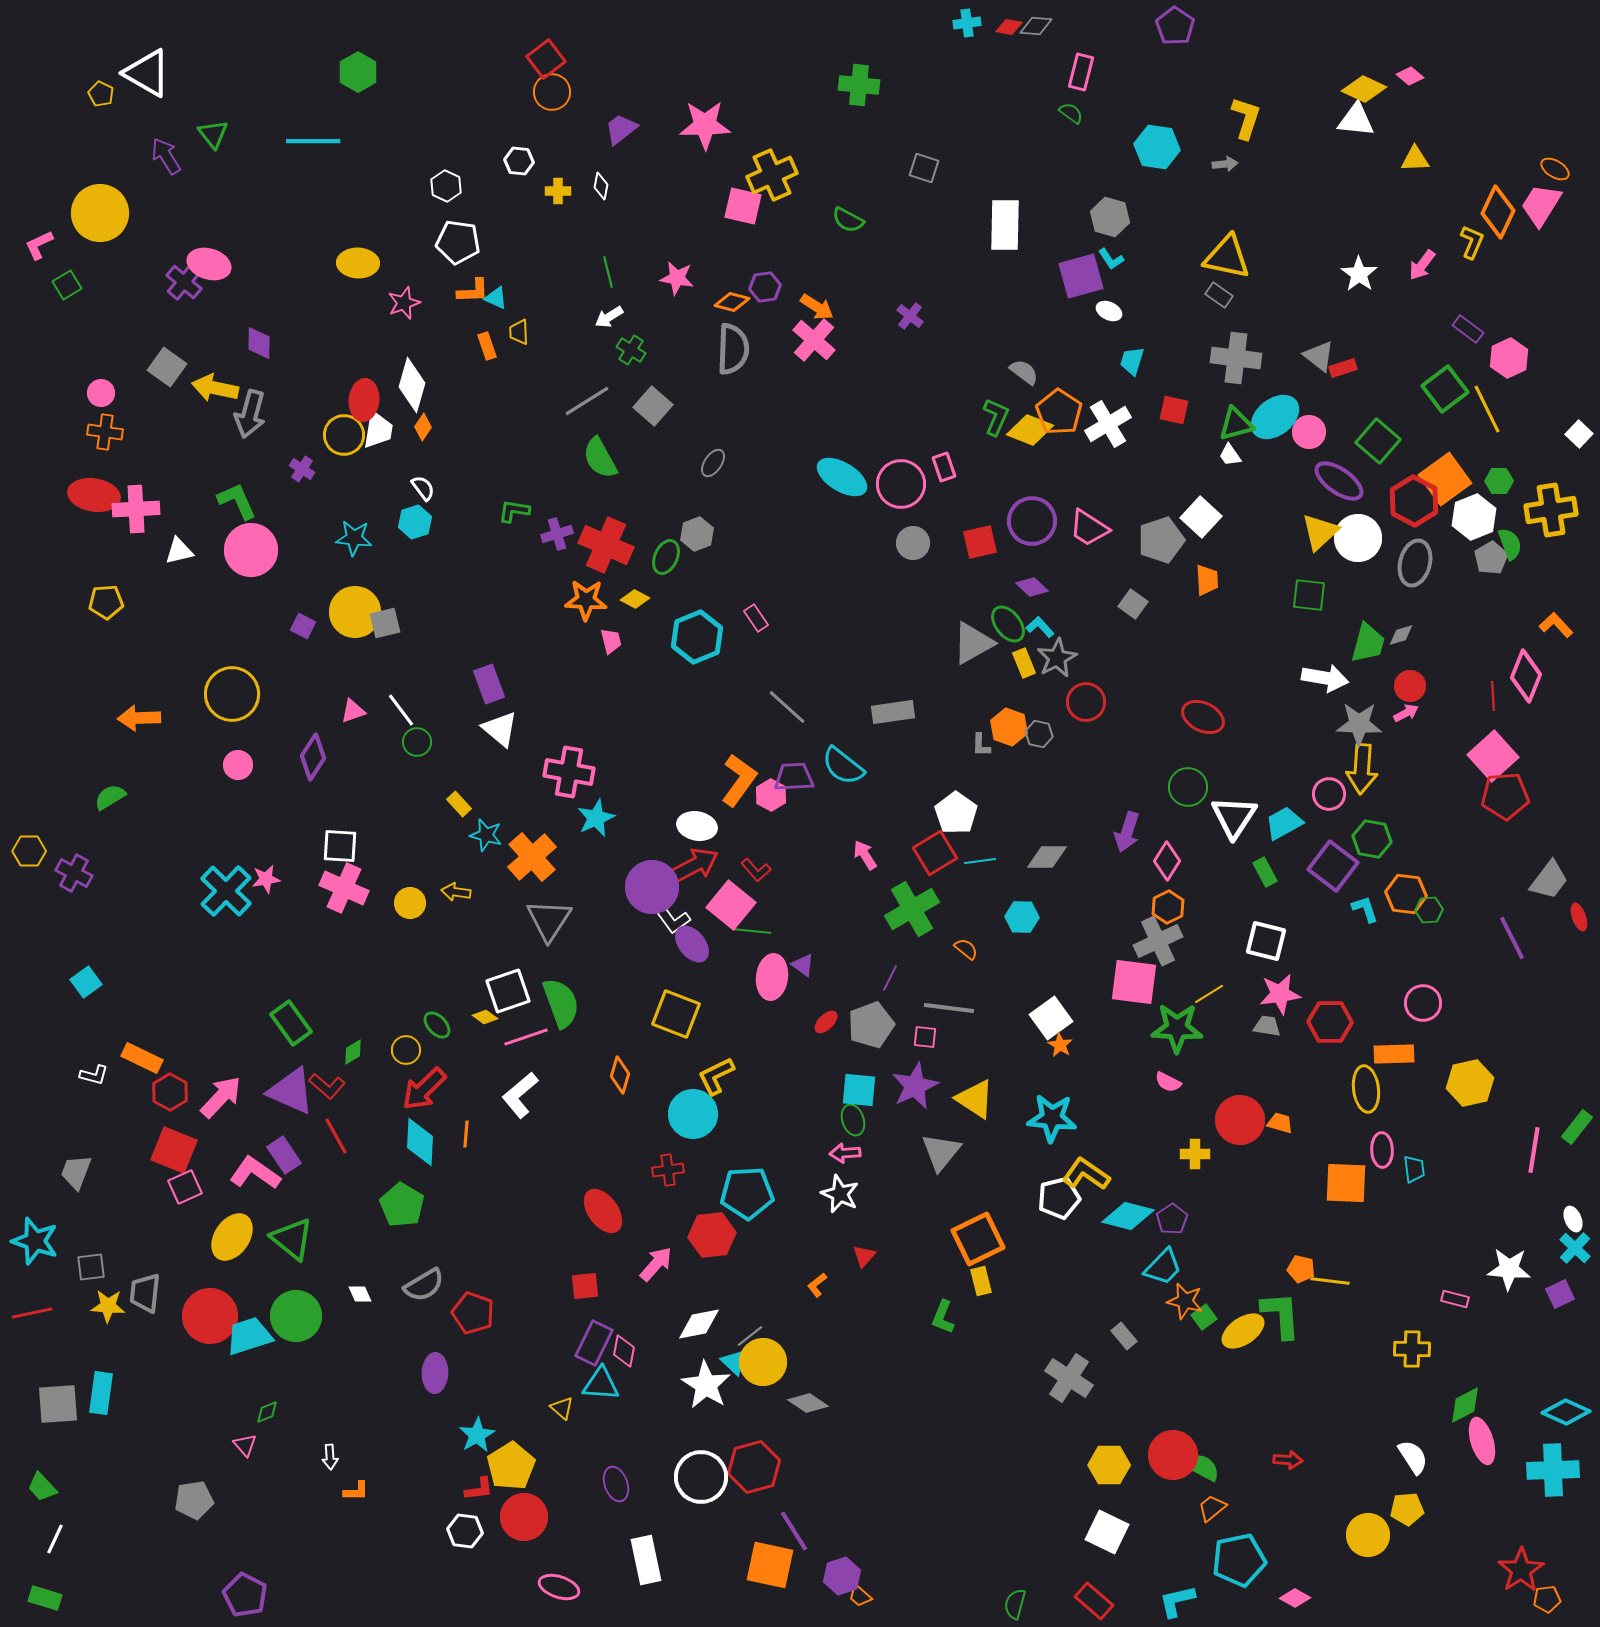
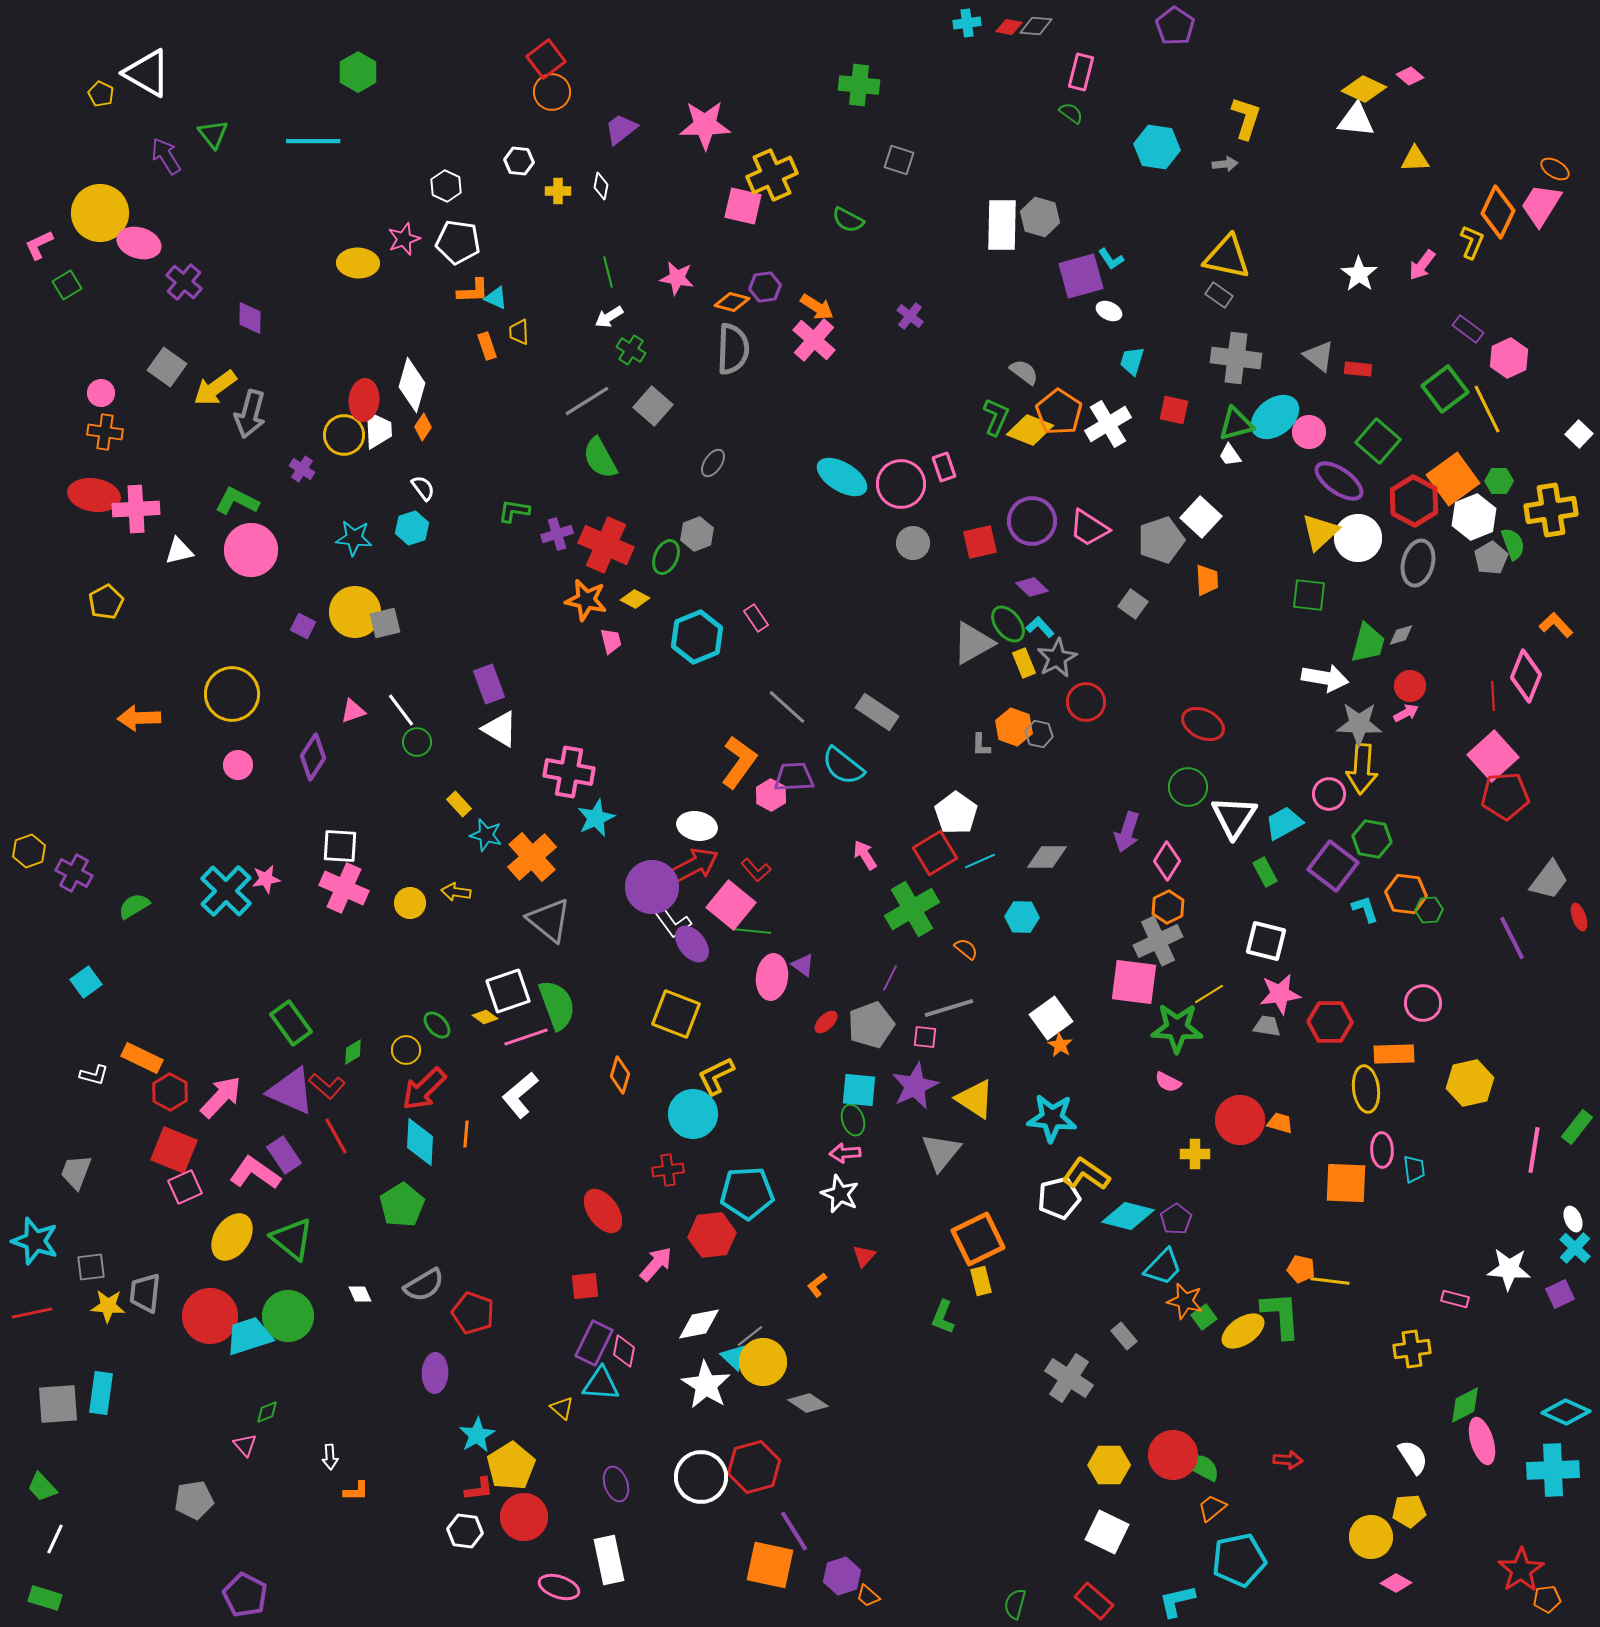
gray square at (924, 168): moved 25 px left, 8 px up
gray hexagon at (1110, 217): moved 70 px left
white rectangle at (1005, 225): moved 3 px left
pink ellipse at (209, 264): moved 70 px left, 21 px up
pink star at (404, 303): moved 64 px up
purple diamond at (259, 343): moved 9 px left, 25 px up
red rectangle at (1343, 368): moved 15 px right, 1 px down; rotated 24 degrees clockwise
yellow arrow at (215, 388): rotated 48 degrees counterclockwise
white trapezoid at (378, 430): rotated 12 degrees counterclockwise
orange square at (1445, 479): moved 8 px right
green L-shape at (237, 501): rotated 39 degrees counterclockwise
cyan hexagon at (415, 522): moved 3 px left, 6 px down
green semicircle at (1510, 544): moved 3 px right
gray ellipse at (1415, 563): moved 3 px right
orange star at (586, 600): rotated 9 degrees clockwise
yellow pentagon at (106, 602): rotated 24 degrees counterclockwise
gray rectangle at (893, 712): moved 16 px left; rotated 42 degrees clockwise
red ellipse at (1203, 717): moved 7 px down
orange hexagon at (1009, 727): moved 5 px right
white triangle at (500, 729): rotated 9 degrees counterclockwise
orange L-shape at (739, 780): moved 18 px up
green semicircle at (110, 797): moved 24 px right, 109 px down
yellow hexagon at (29, 851): rotated 20 degrees counterclockwise
cyan line at (980, 861): rotated 16 degrees counterclockwise
white L-shape at (672, 919): moved 1 px right, 4 px down
gray triangle at (549, 920): rotated 24 degrees counterclockwise
green semicircle at (561, 1003): moved 4 px left, 2 px down
gray line at (949, 1008): rotated 24 degrees counterclockwise
green pentagon at (402, 1205): rotated 9 degrees clockwise
purple pentagon at (1172, 1219): moved 4 px right
green circle at (296, 1316): moved 8 px left
yellow cross at (1412, 1349): rotated 9 degrees counterclockwise
cyan triangle at (734, 1362): moved 5 px up
yellow pentagon at (1407, 1509): moved 2 px right, 2 px down
yellow circle at (1368, 1535): moved 3 px right, 2 px down
white rectangle at (646, 1560): moved 37 px left
orange trapezoid at (860, 1596): moved 8 px right
pink diamond at (1295, 1598): moved 101 px right, 15 px up
